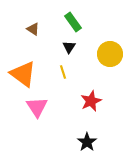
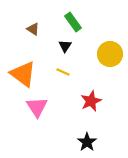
black triangle: moved 4 px left, 1 px up
yellow line: rotated 48 degrees counterclockwise
